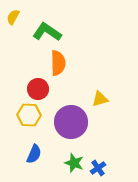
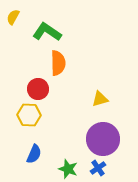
purple circle: moved 32 px right, 17 px down
green star: moved 6 px left, 6 px down
